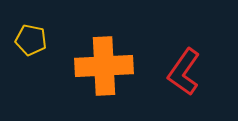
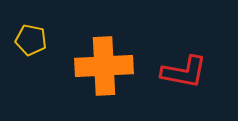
red L-shape: rotated 114 degrees counterclockwise
